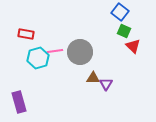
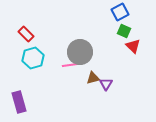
blue square: rotated 24 degrees clockwise
red rectangle: rotated 35 degrees clockwise
pink line: moved 15 px right, 14 px down
cyan hexagon: moved 5 px left
brown triangle: rotated 16 degrees counterclockwise
